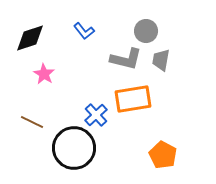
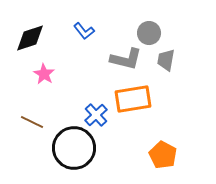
gray circle: moved 3 px right, 2 px down
gray trapezoid: moved 5 px right
